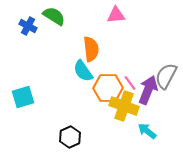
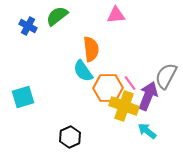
green semicircle: moved 3 px right; rotated 70 degrees counterclockwise
purple arrow: moved 6 px down
